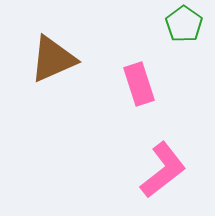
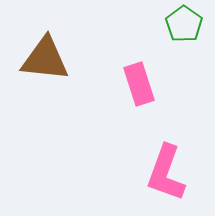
brown triangle: moved 8 px left; rotated 30 degrees clockwise
pink L-shape: moved 3 px right, 3 px down; rotated 148 degrees clockwise
